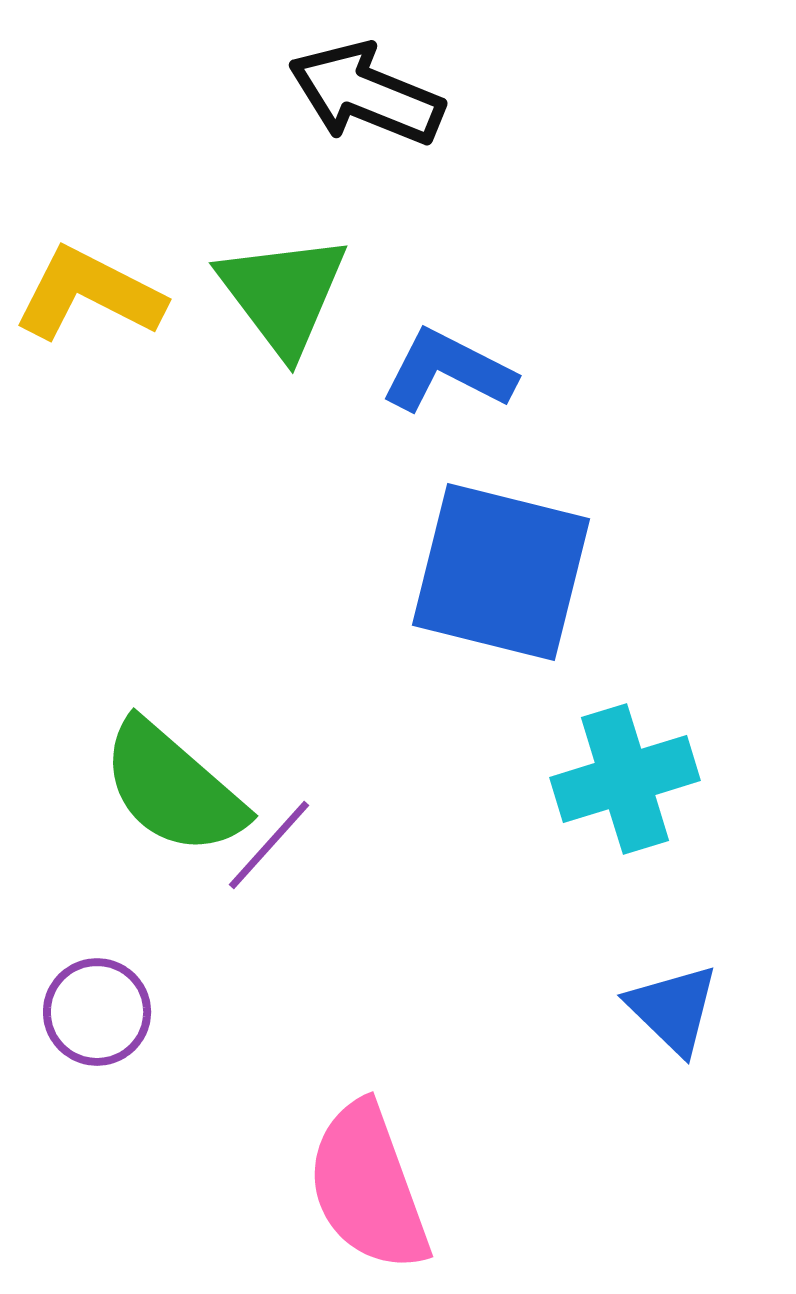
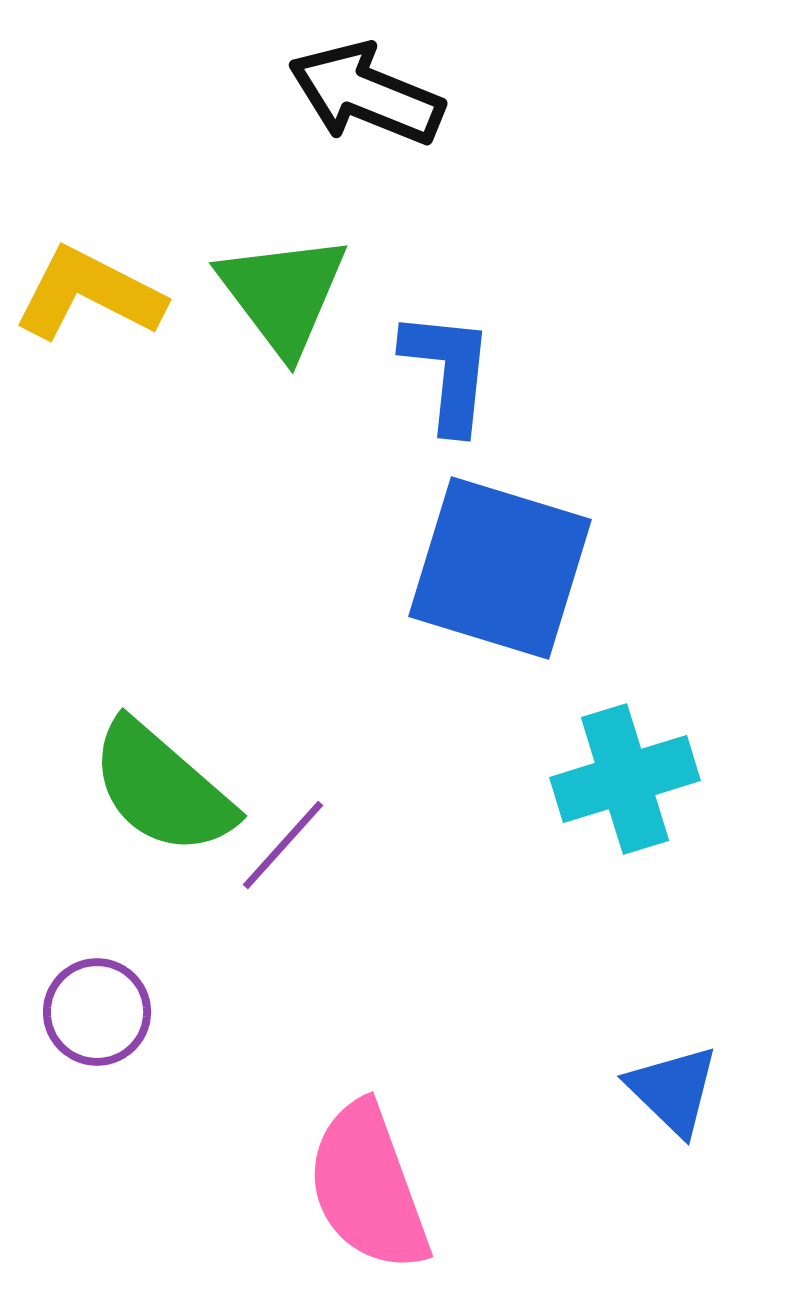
blue L-shape: rotated 69 degrees clockwise
blue square: moved 1 px left, 4 px up; rotated 3 degrees clockwise
green semicircle: moved 11 px left
purple line: moved 14 px right
blue triangle: moved 81 px down
